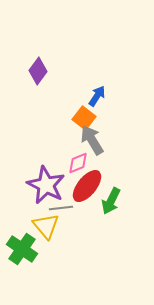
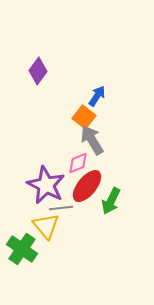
orange square: moved 1 px up
